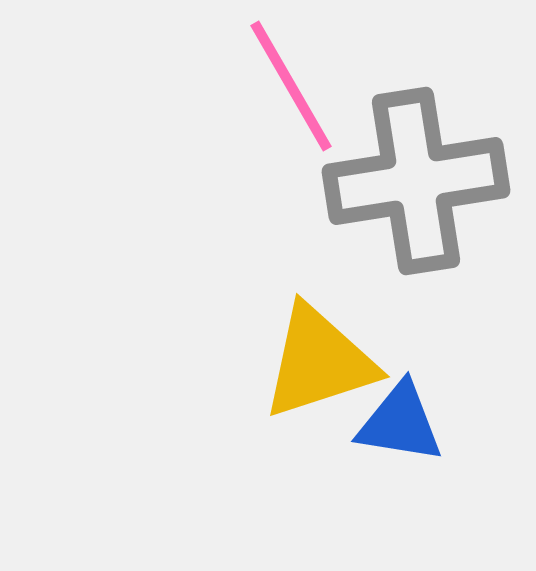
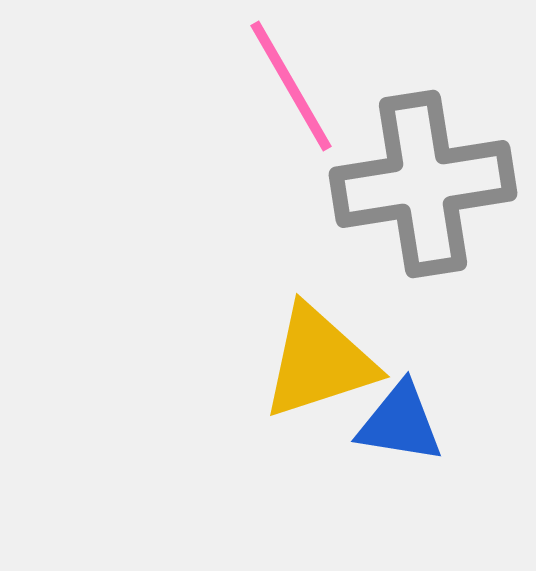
gray cross: moved 7 px right, 3 px down
